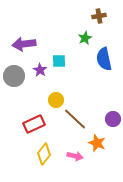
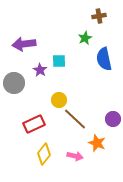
gray circle: moved 7 px down
yellow circle: moved 3 px right
